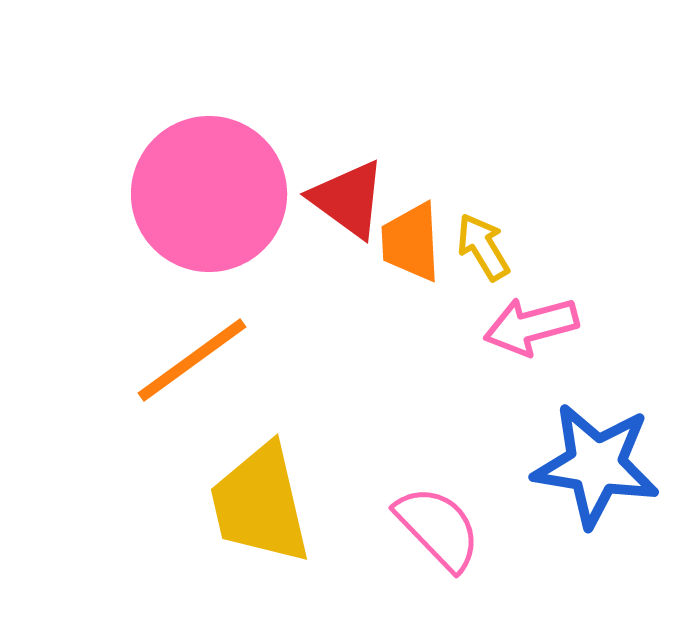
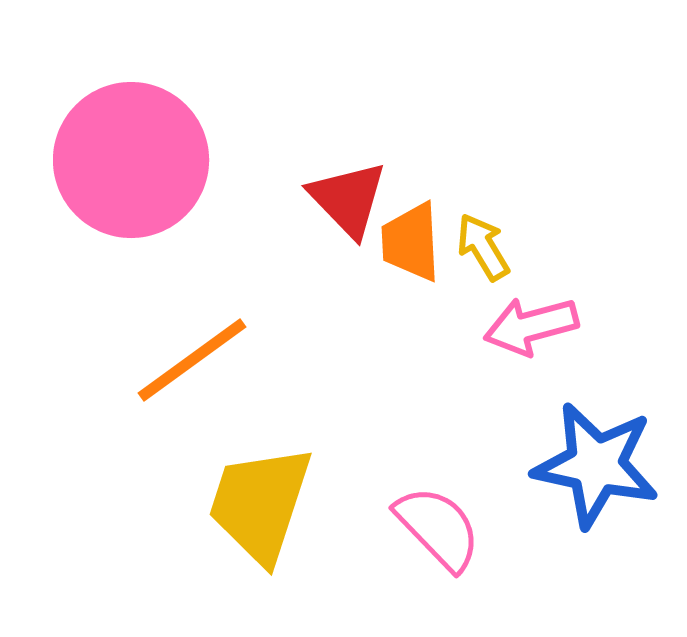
pink circle: moved 78 px left, 34 px up
red triangle: rotated 10 degrees clockwise
blue star: rotated 3 degrees clockwise
yellow trapezoid: rotated 31 degrees clockwise
